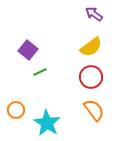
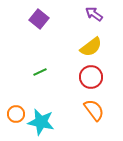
purple square: moved 11 px right, 31 px up
orange circle: moved 4 px down
cyan star: moved 6 px left, 1 px up; rotated 20 degrees counterclockwise
